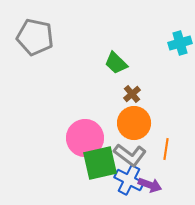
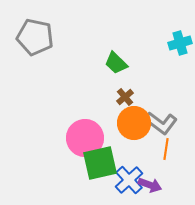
brown cross: moved 7 px left, 3 px down
gray L-shape: moved 31 px right, 32 px up
blue cross: rotated 20 degrees clockwise
